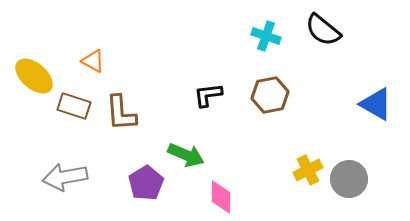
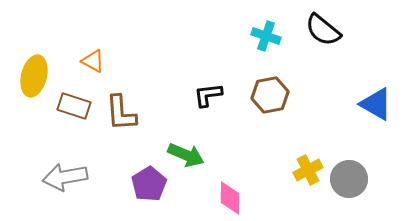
yellow ellipse: rotated 63 degrees clockwise
purple pentagon: moved 3 px right, 1 px down
pink diamond: moved 9 px right, 1 px down
